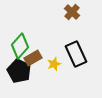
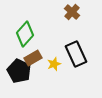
green diamond: moved 5 px right, 12 px up
